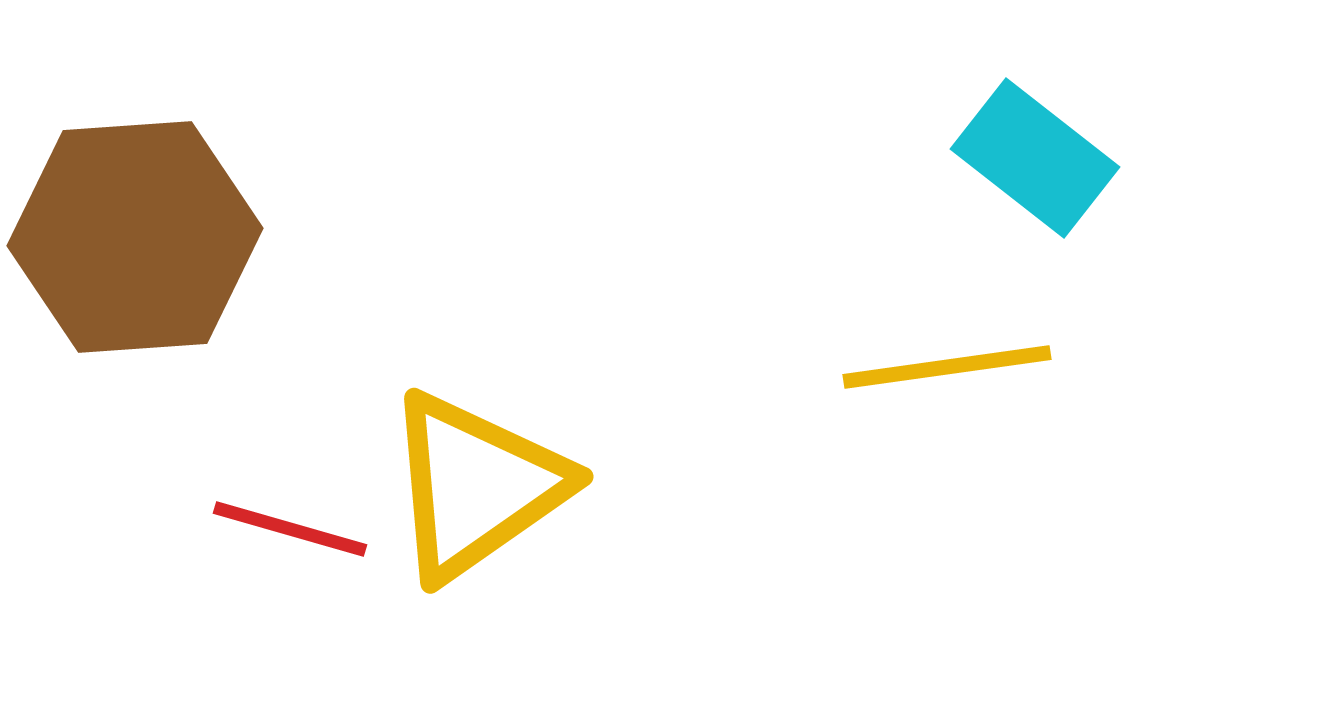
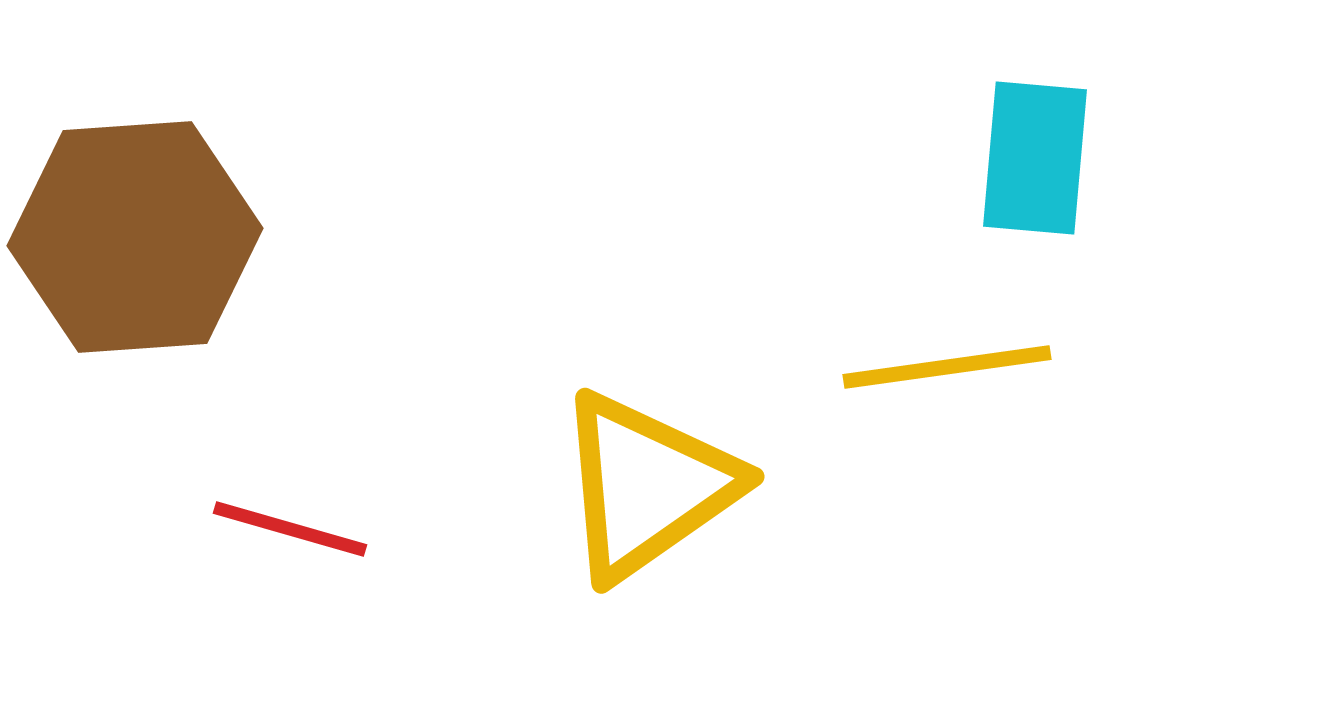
cyan rectangle: rotated 57 degrees clockwise
yellow triangle: moved 171 px right
